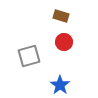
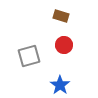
red circle: moved 3 px down
